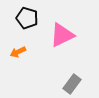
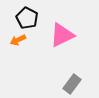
black pentagon: rotated 10 degrees clockwise
orange arrow: moved 12 px up
